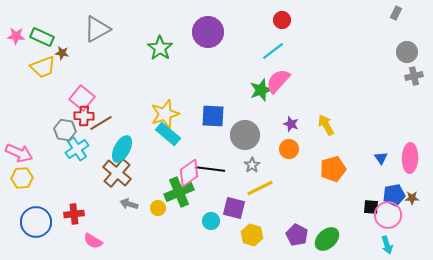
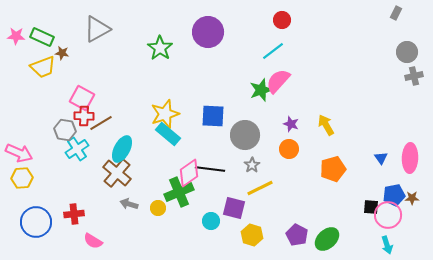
pink square at (82, 98): rotated 10 degrees counterclockwise
